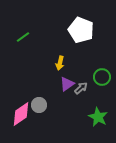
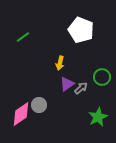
green star: rotated 18 degrees clockwise
